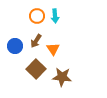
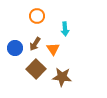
cyan arrow: moved 10 px right, 13 px down
brown arrow: moved 1 px left, 3 px down
blue circle: moved 2 px down
